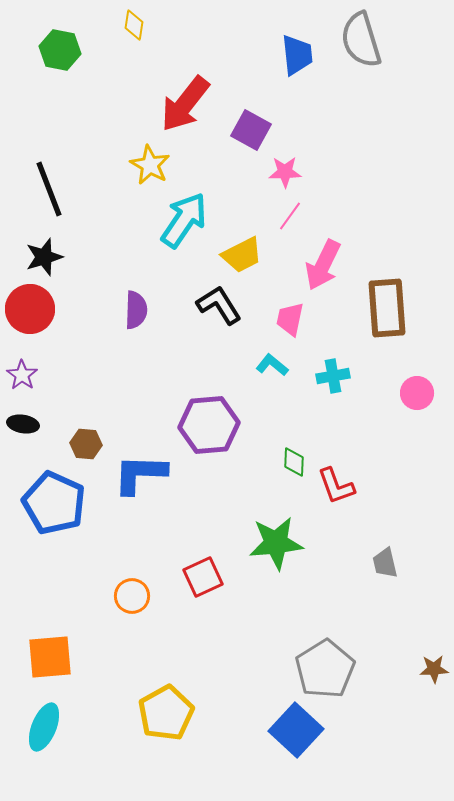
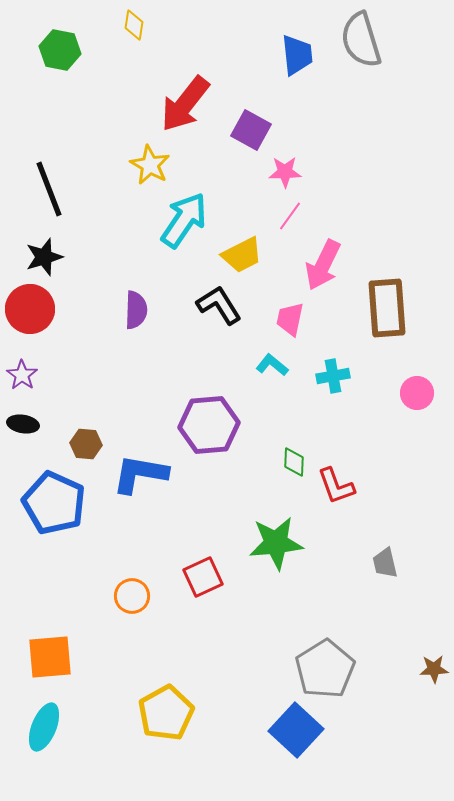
blue L-shape: rotated 8 degrees clockwise
